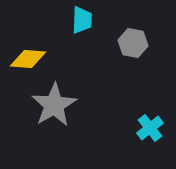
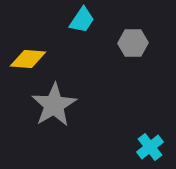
cyan trapezoid: rotated 32 degrees clockwise
gray hexagon: rotated 12 degrees counterclockwise
cyan cross: moved 19 px down
